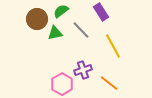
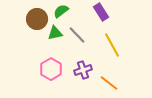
gray line: moved 4 px left, 5 px down
yellow line: moved 1 px left, 1 px up
pink hexagon: moved 11 px left, 15 px up
